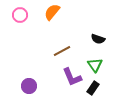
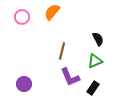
pink circle: moved 2 px right, 2 px down
black semicircle: rotated 136 degrees counterclockwise
brown line: rotated 48 degrees counterclockwise
green triangle: moved 4 px up; rotated 42 degrees clockwise
purple L-shape: moved 2 px left
purple circle: moved 5 px left, 2 px up
